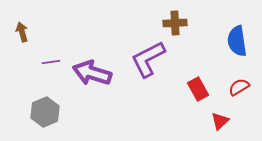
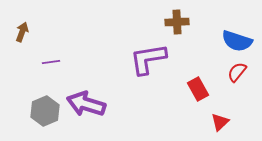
brown cross: moved 2 px right, 1 px up
brown arrow: rotated 36 degrees clockwise
blue semicircle: rotated 64 degrees counterclockwise
purple L-shape: rotated 18 degrees clockwise
purple arrow: moved 6 px left, 31 px down
red semicircle: moved 2 px left, 15 px up; rotated 20 degrees counterclockwise
gray hexagon: moved 1 px up
red triangle: moved 1 px down
